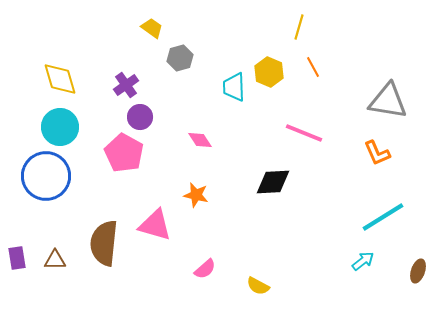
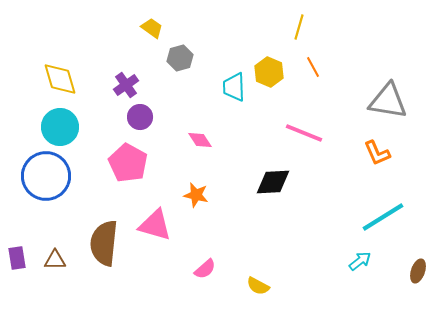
pink pentagon: moved 4 px right, 10 px down
cyan arrow: moved 3 px left
